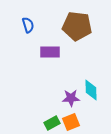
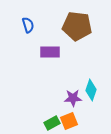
cyan diamond: rotated 20 degrees clockwise
purple star: moved 2 px right
orange square: moved 2 px left, 1 px up
